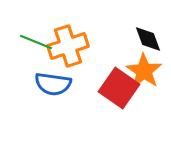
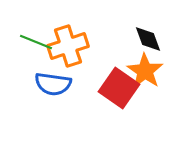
orange star: moved 1 px right
